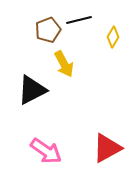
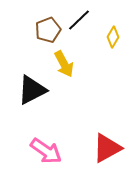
black line: rotated 30 degrees counterclockwise
